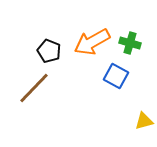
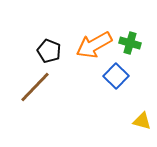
orange arrow: moved 2 px right, 3 px down
blue square: rotated 15 degrees clockwise
brown line: moved 1 px right, 1 px up
yellow triangle: moved 2 px left; rotated 30 degrees clockwise
